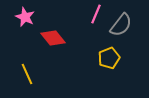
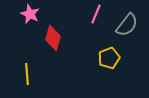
pink star: moved 5 px right, 3 px up
gray semicircle: moved 6 px right
red diamond: rotated 55 degrees clockwise
yellow line: rotated 20 degrees clockwise
